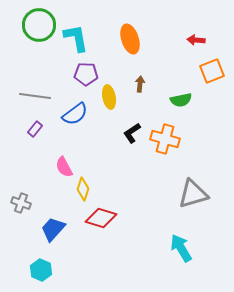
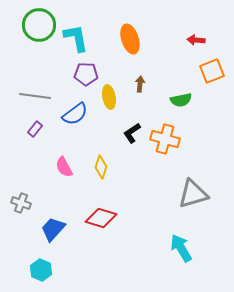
yellow diamond: moved 18 px right, 22 px up
